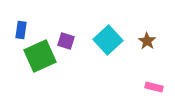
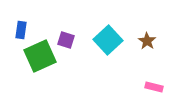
purple square: moved 1 px up
